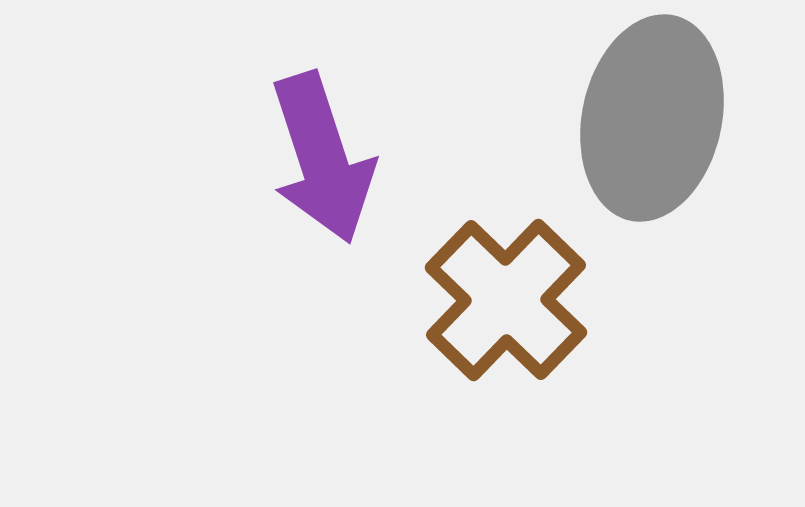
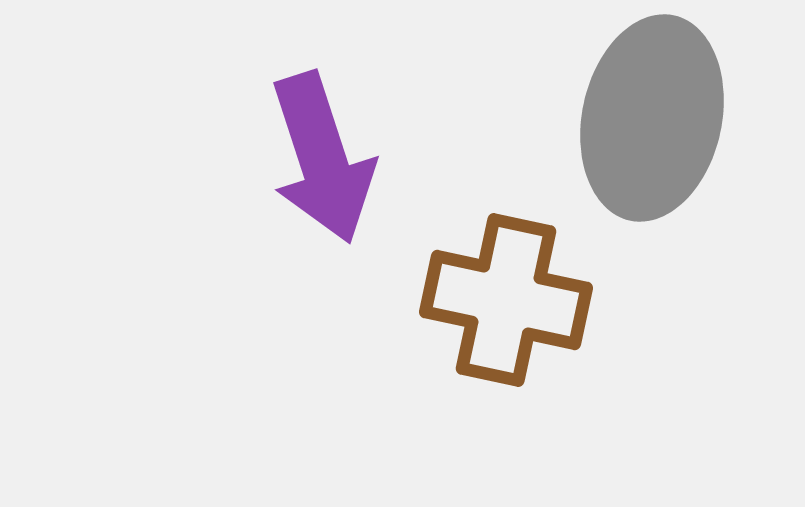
brown cross: rotated 32 degrees counterclockwise
